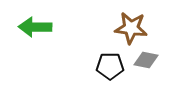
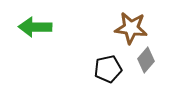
gray diamond: rotated 60 degrees counterclockwise
black pentagon: moved 2 px left, 3 px down; rotated 12 degrees counterclockwise
